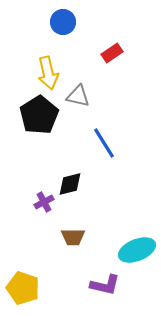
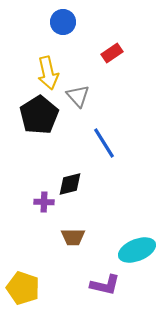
gray triangle: rotated 35 degrees clockwise
purple cross: rotated 30 degrees clockwise
